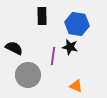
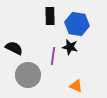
black rectangle: moved 8 px right
